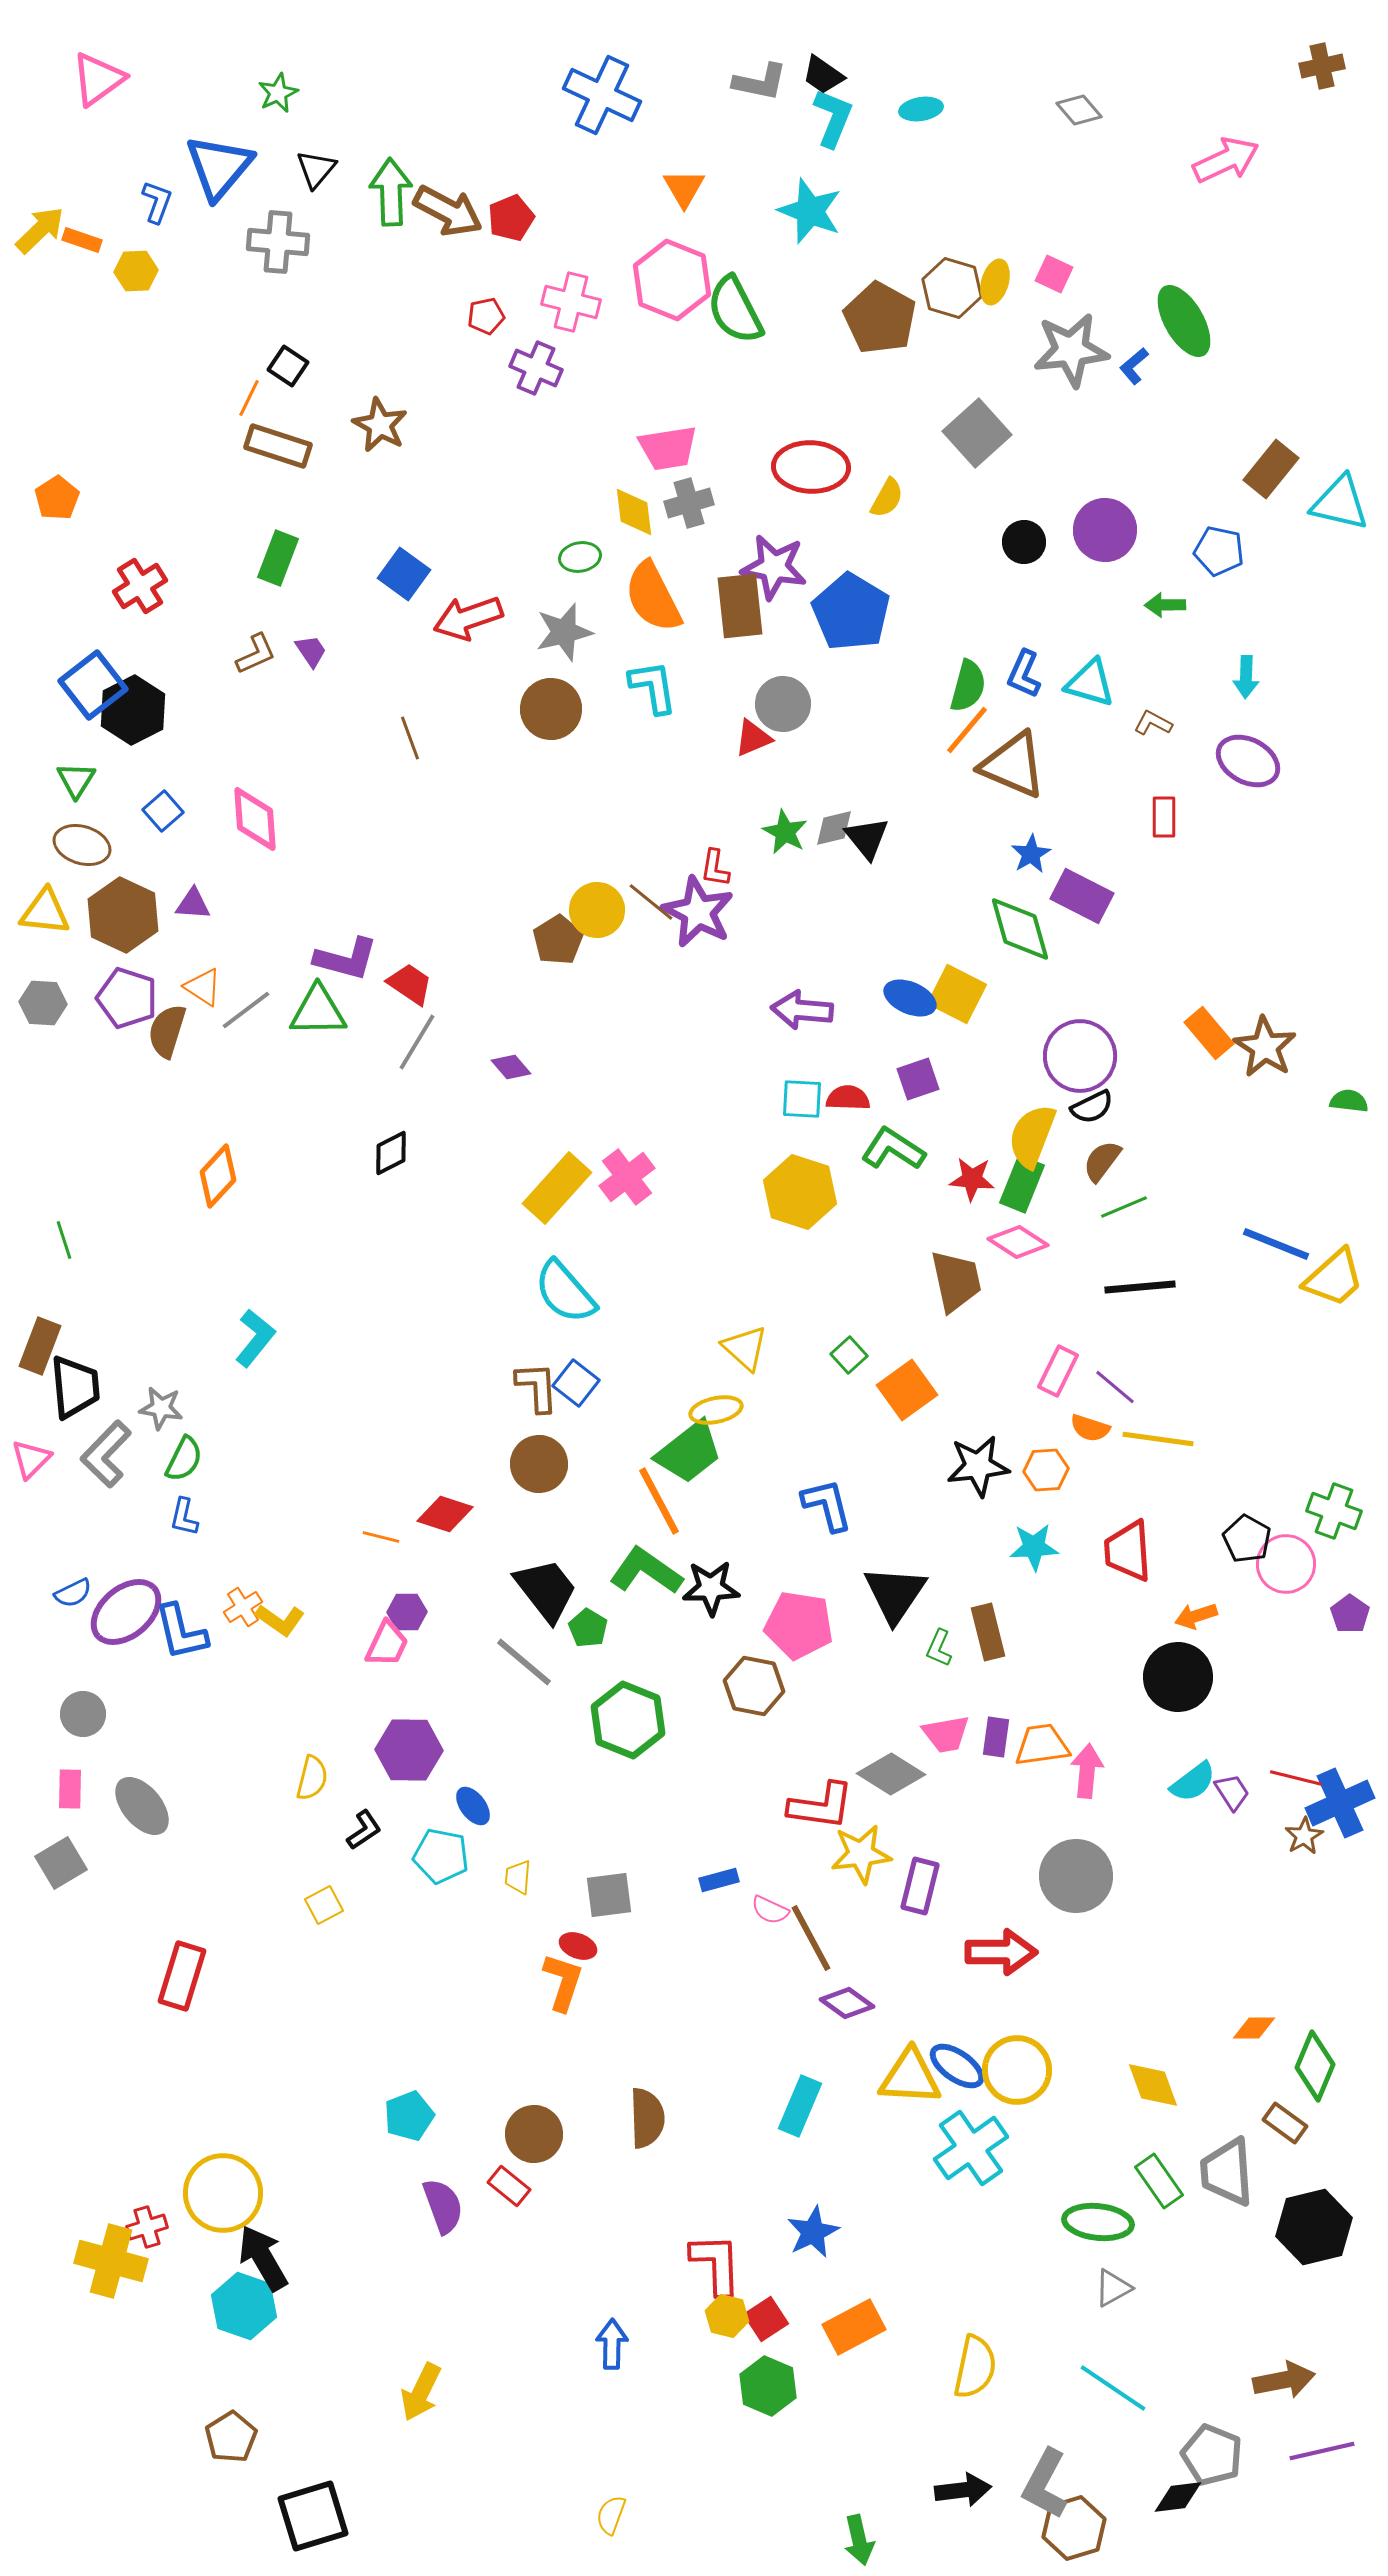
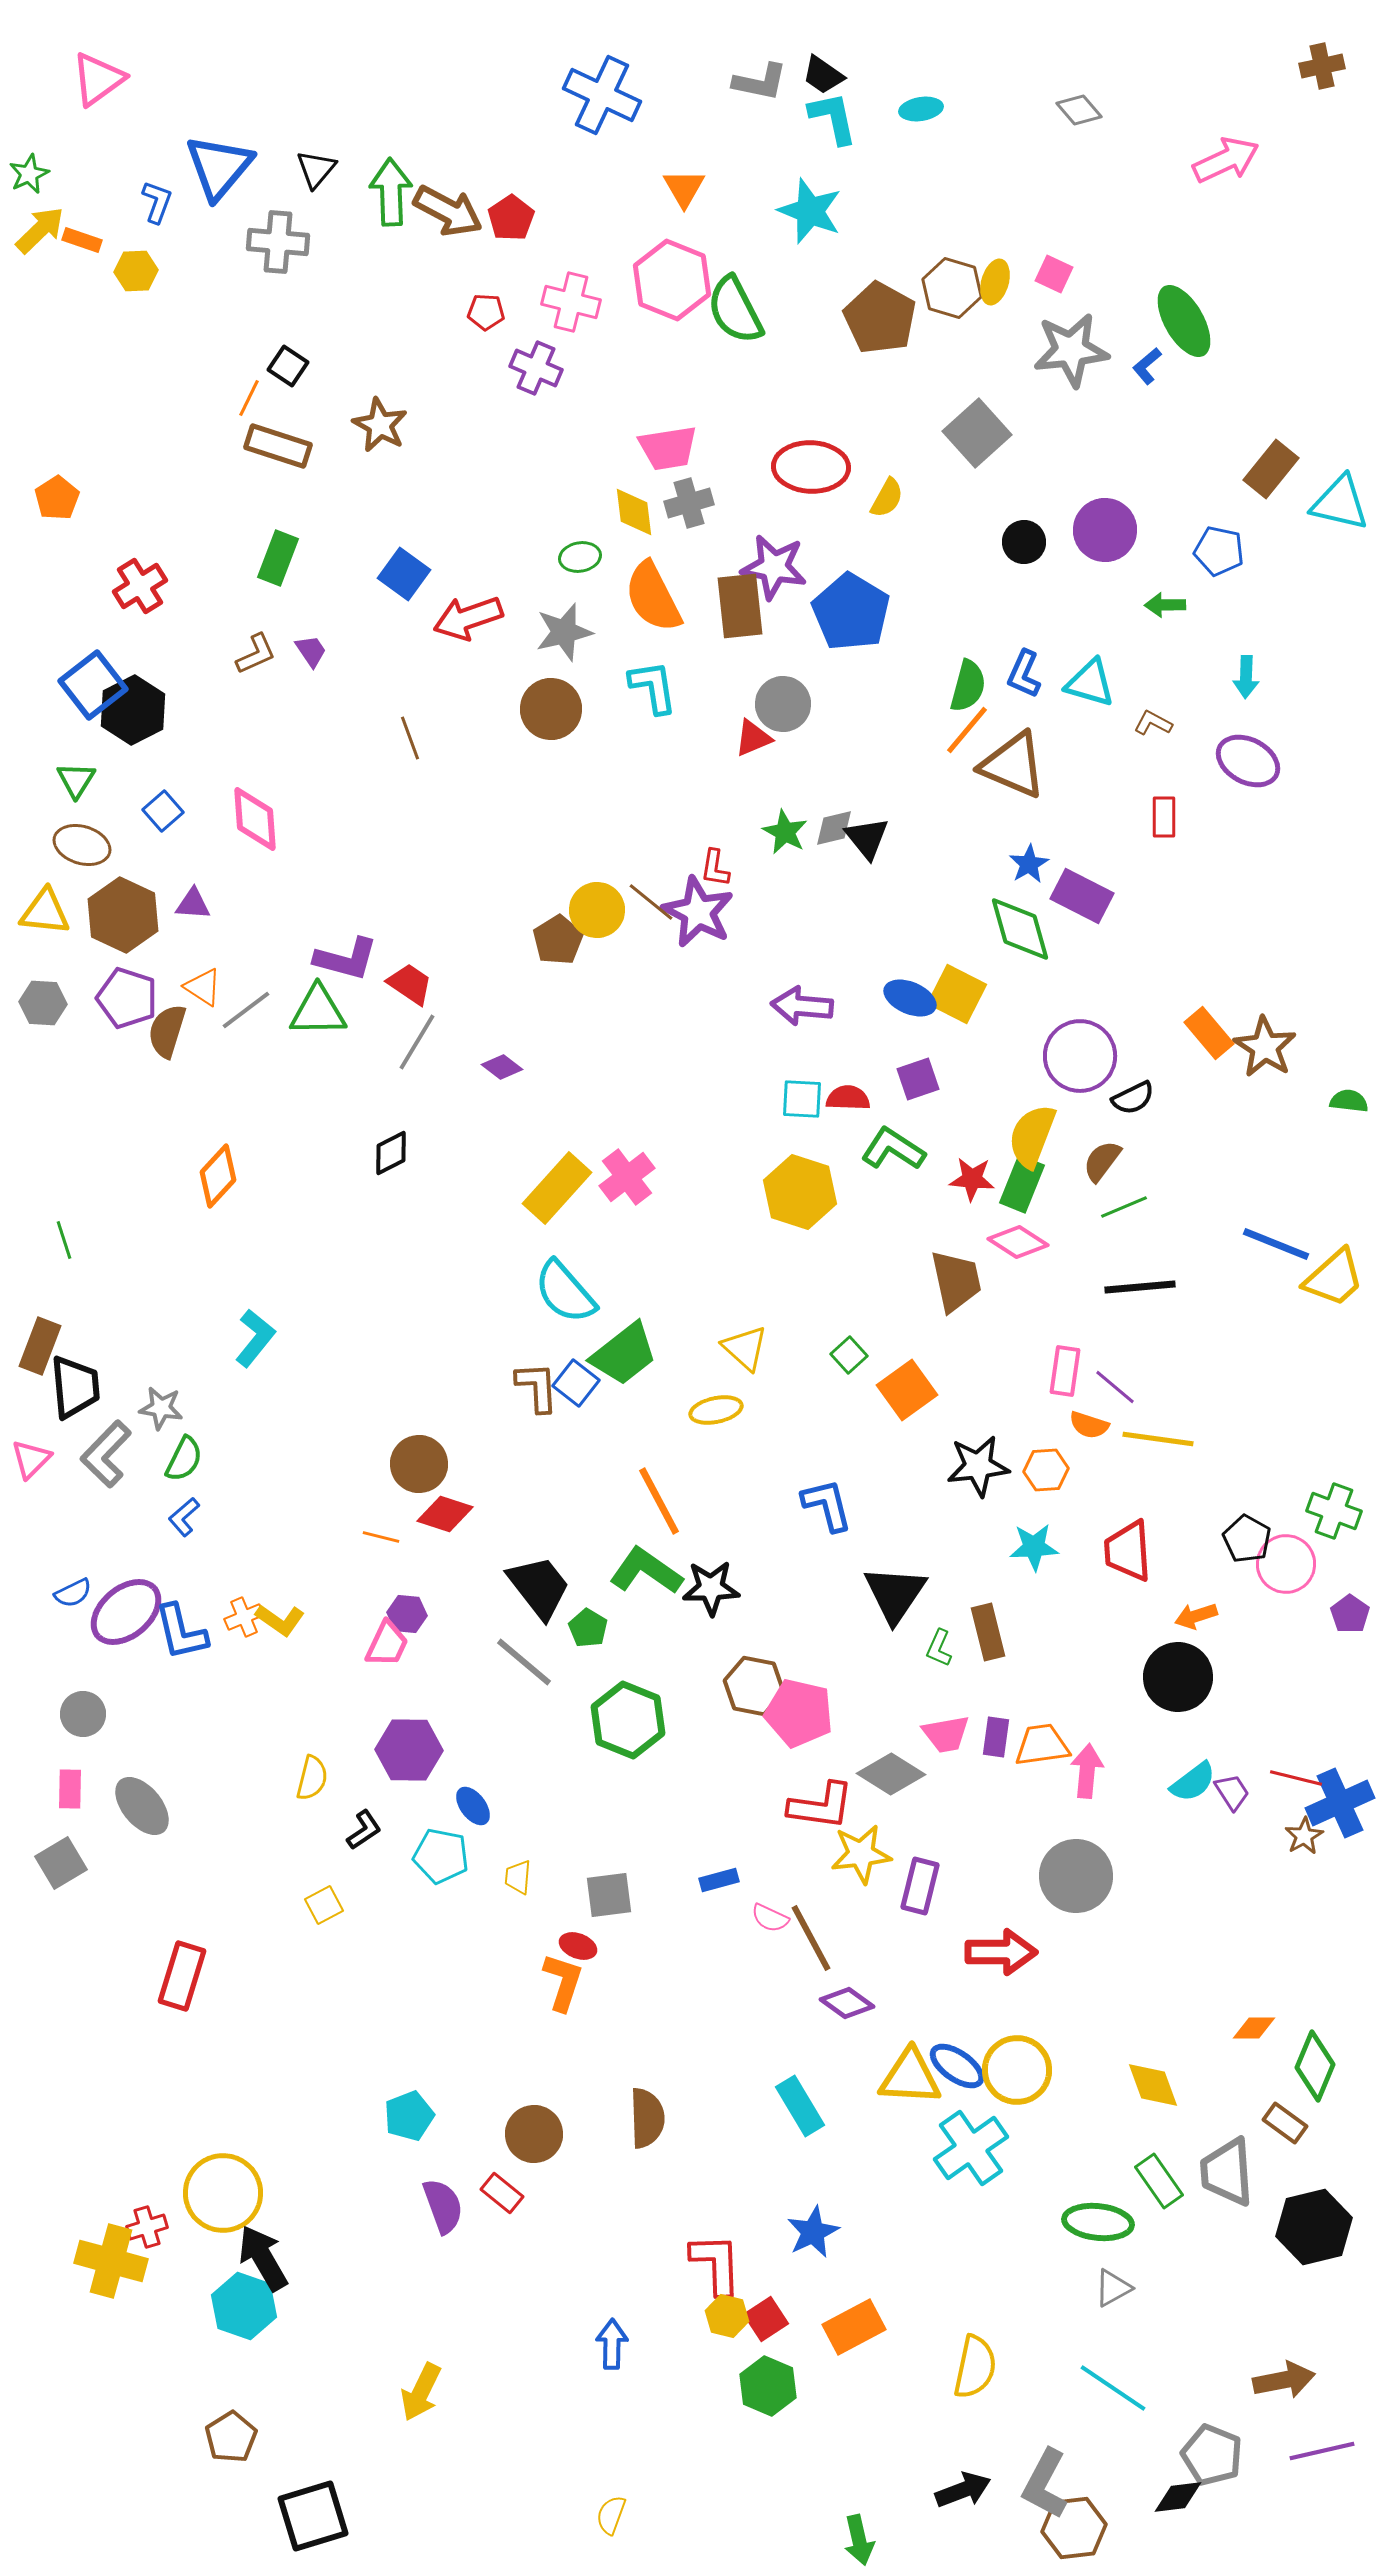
green star at (278, 93): moved 249 px left, 81 px down
cyan L-shape at (833, 118): rotated 34 degrees counterclockwise
red pentagon at (511, 218): rotated 12 degrees counterclockwise
red pentagon at (486, 316): moved 4 px up; rotated 15 degrees clockwise
blue L-shape at (1134, 366): moved 13 px right
blue star at (1031, 854): moved 2 px left, 10 px down
purple arrow at (802, 1010): moved 4 px up
purple diamond at (511, 1067): moved 9 px left; rotated 12 degrees counterclockwise
black semicircle at (1092, 1107): moved 41 px right, 9 px up
pink rectangle at (1058, 1371): moved 7 px right; rotated 18 degrees counterclockwise
orange semicircle at (1090, 1428): moved 1 px left, 3 px up
green trapezoid at (689, 1452): moved 65 px left, 98 px up
brown circle at (539, 1464): moved 120 px left
blue L-shape at (184, 1517): rotated 36 degrees clockwise
black trapezoid at (546, 1590): moved 7 px left, 3 px up
orange cross at (243, 1607): moved 1 px right, 10 px down; rotated 9 degrees clockwise
purple hexagon at (407, 1612): moved 2 px down; rotated 6 degrees clockwise
pink pentagon at (799, 1625): moved 88 px down; rotated 4 degrees clockwise
pink semicircle at (770, 1910): moved 8 px down
cyan rectangle at (800, 2106): rotated 54 degrees counterclockwise
red rectangle at (509, 2186): moved 7 px left, 7 px down
black arrow at (963, 2490): rotated 14 degrees counterclockwise
brown hexagon at (1074, 2528): rotated 10 degrees clockwise
